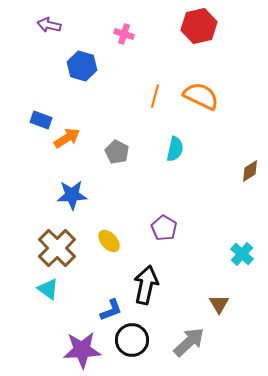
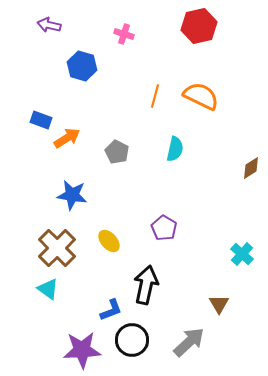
brown diamond: moved 1 px right, 3 px up
blue star: rotated 12 degrees clockwise
